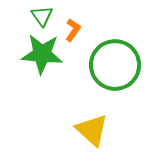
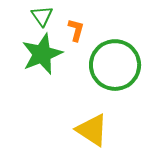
orange L-shape: moved 3 px right; rotated 20 degrees counterclockwise
green star: rotated 27 degrees counterclockwise
yellow triangle: rotated 9 degrees counterclockwise
